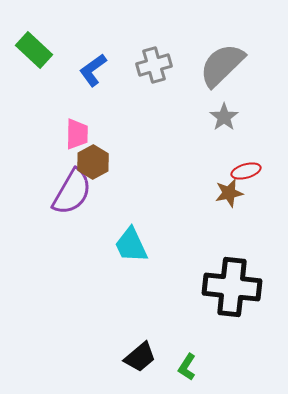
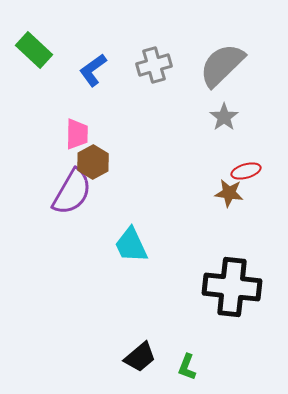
brown star: rotated 20 degrees clockwise
green L-shape: rotated 12 degrees counterclockwise
